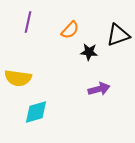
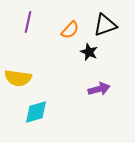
black triangle: moved 13 px left, 10 px up
black star: rotated 18 degrees clockwise
